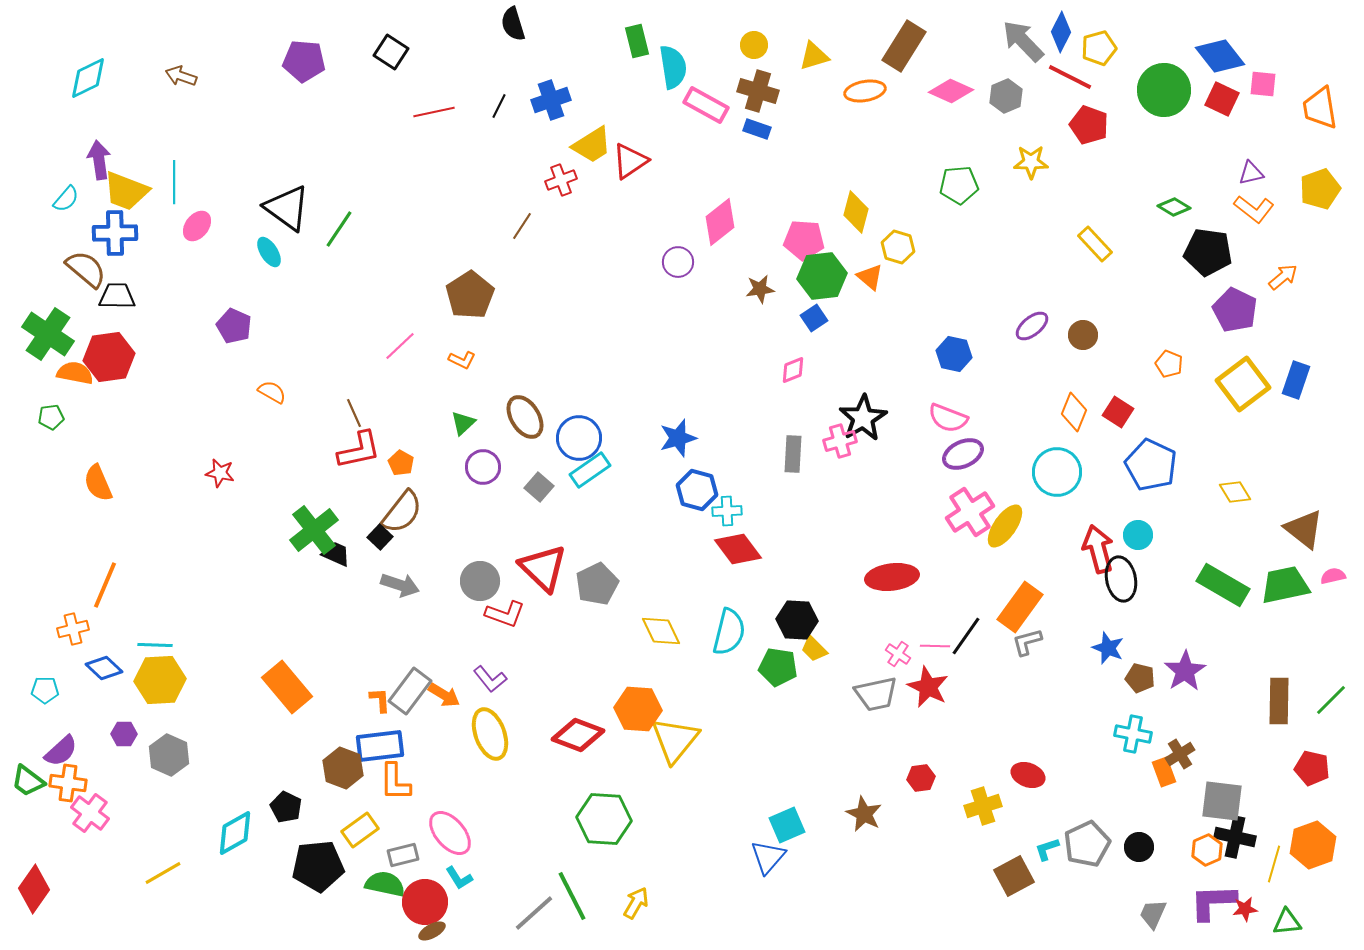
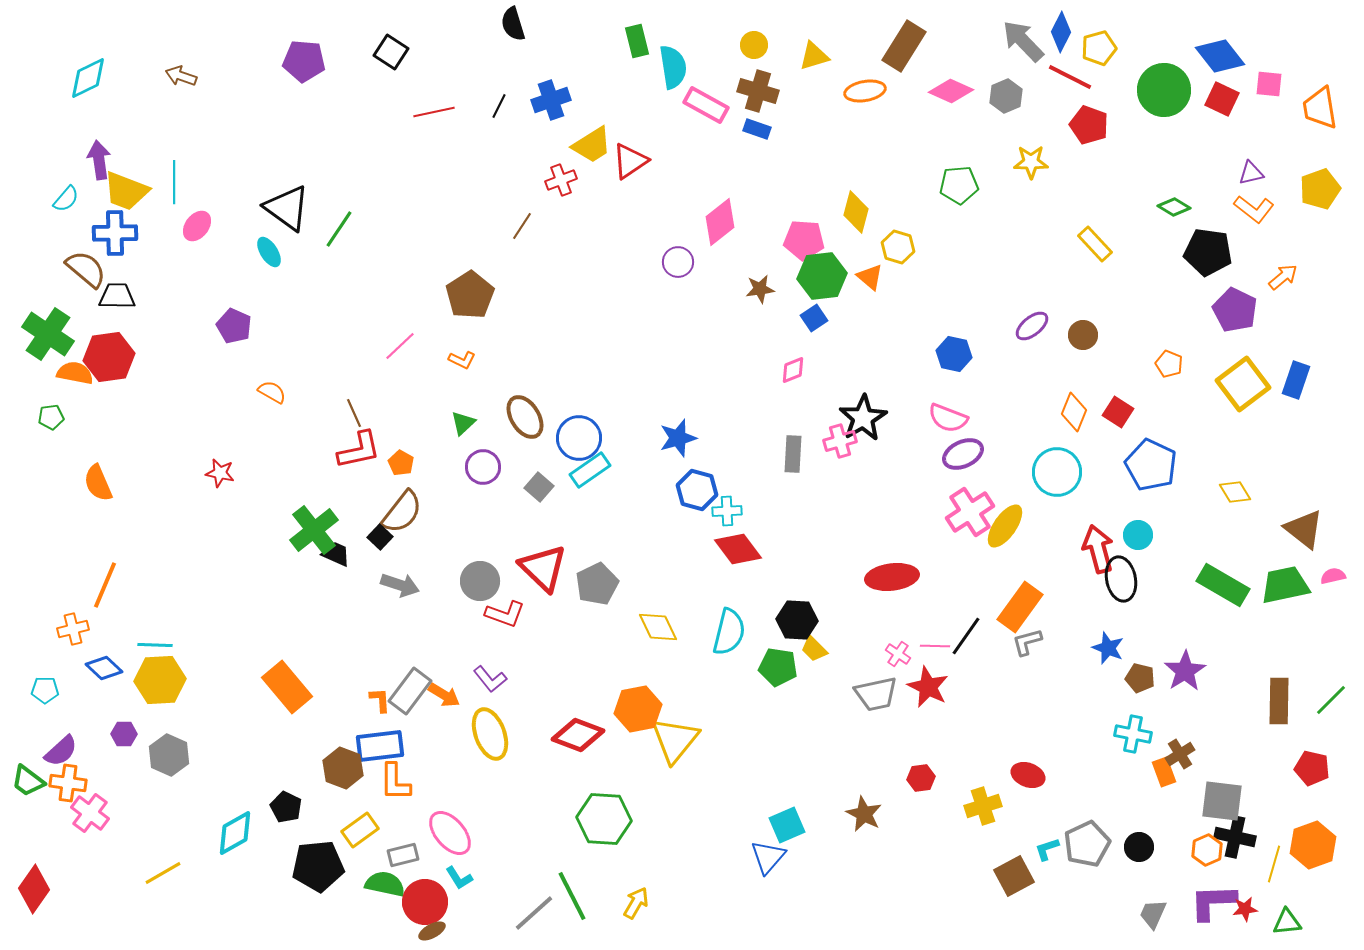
pink square at (1263, 84): moved 6 px right
yellow diamond at (661, 631): moved 3 px left, 4 px up
orange hexagon at (638, 709): rotated 15 degrees counterclockwise
